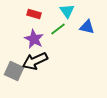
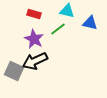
cyan triangle: rotated 42 degrees counterclockwise
blue triangle: moved 3 px right, 4 px up
